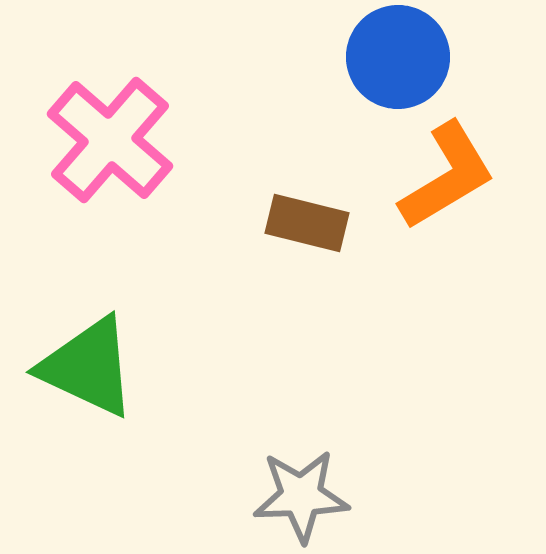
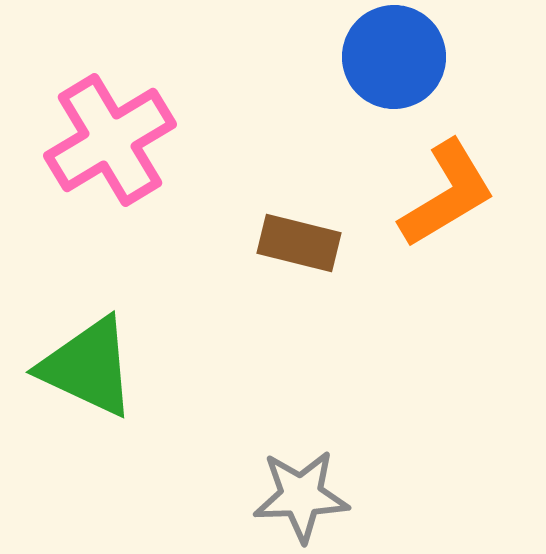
blue circle: moved 4 px left
pink cross: rotated 18 degrees clockwise
orange L-shape: moved 18 px down
brown rectangle: moved 8 px left, 20 px down
